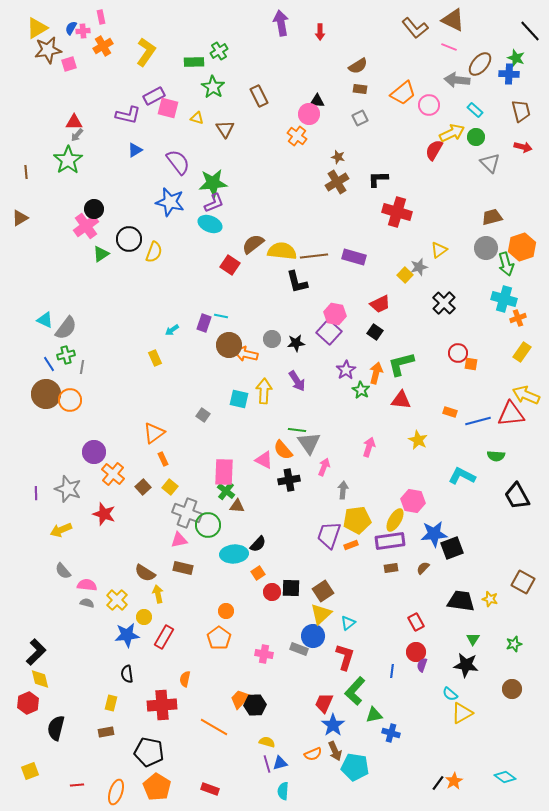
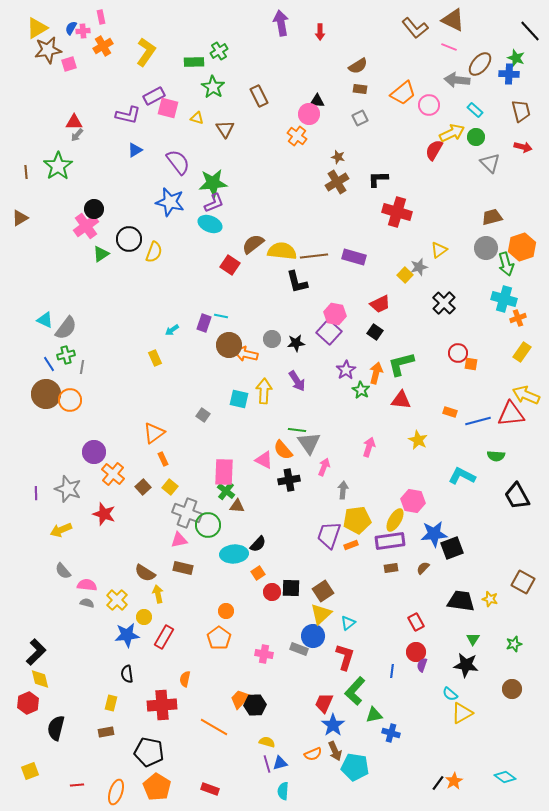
green star at (68, 160): moved 10 px left, 6 px down
